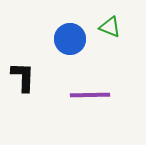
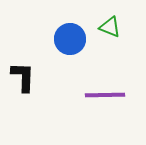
purple line: moved 15 px right
